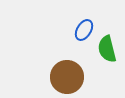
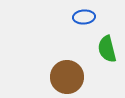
blue ellipse: moved 13 px up; rotated 55 degrees clockwise
